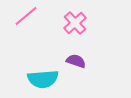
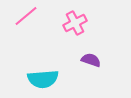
pink cross: rotated 15 degrees clockwise
purple semicircle: moved 15 px right, 1 px up
